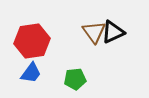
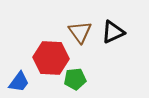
brown triangle: moved 14 px left
red hexagon: moved 19 px right, 17 px down; rotated 12 degrees clockwise
blue trapezoid: moved 12 px left, 9 px down
